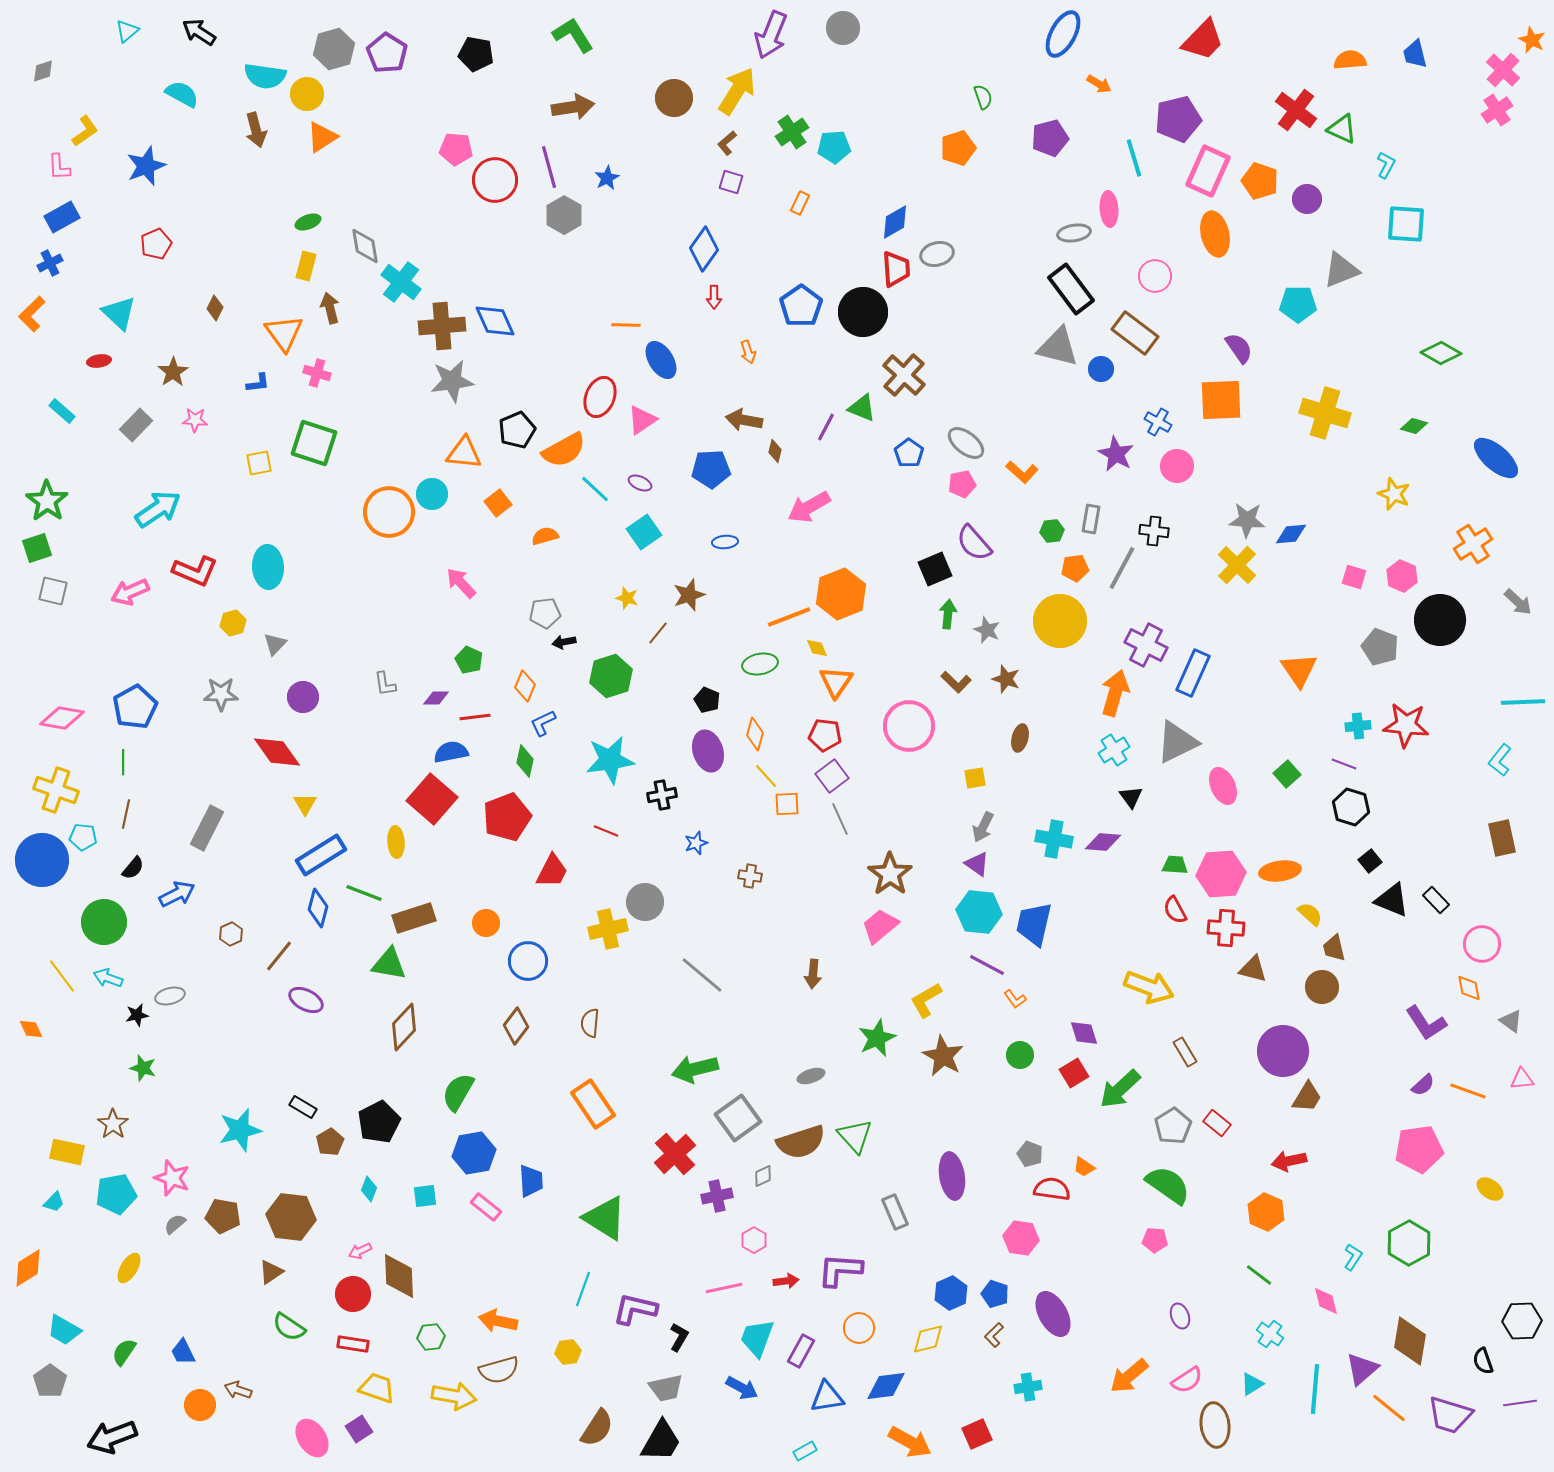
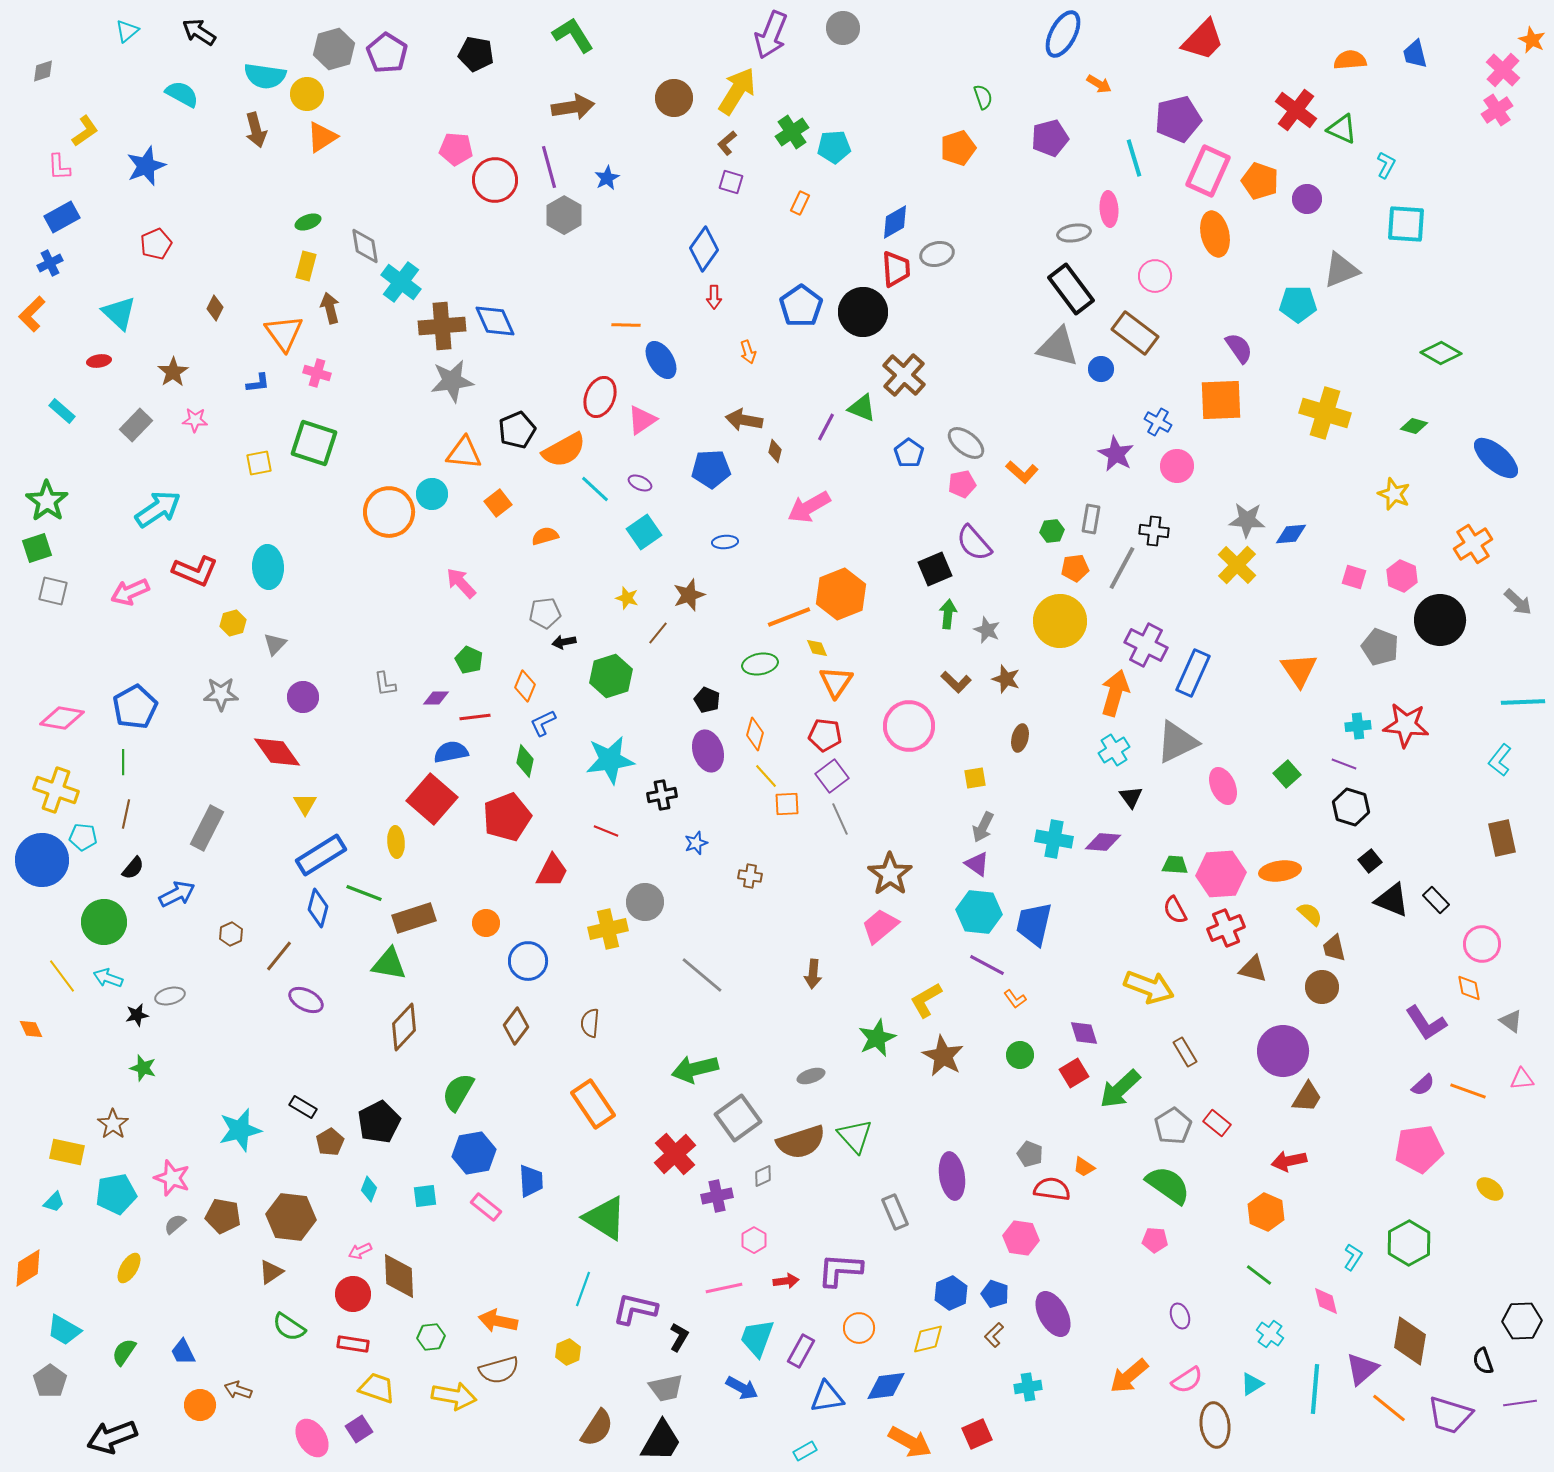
red cross at (1226, 928): rotated 27 degrees counterclockwise
yellow hexagon at (568, 1352): rotated 15 degrees counterclockwise
